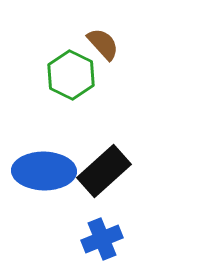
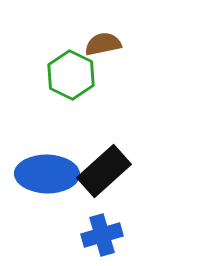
brown semicircle: rotated 60 degrees counterclockwise
blue ellipse: moved 3 px right, 3 px down
blue cross: moved 4 px up; rotated 6 degrees clockwise
